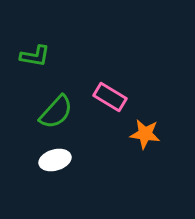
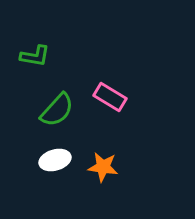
green semicircle: moved 1 px right, 2 px up
orange star: moved 42 px left, 33 px down
